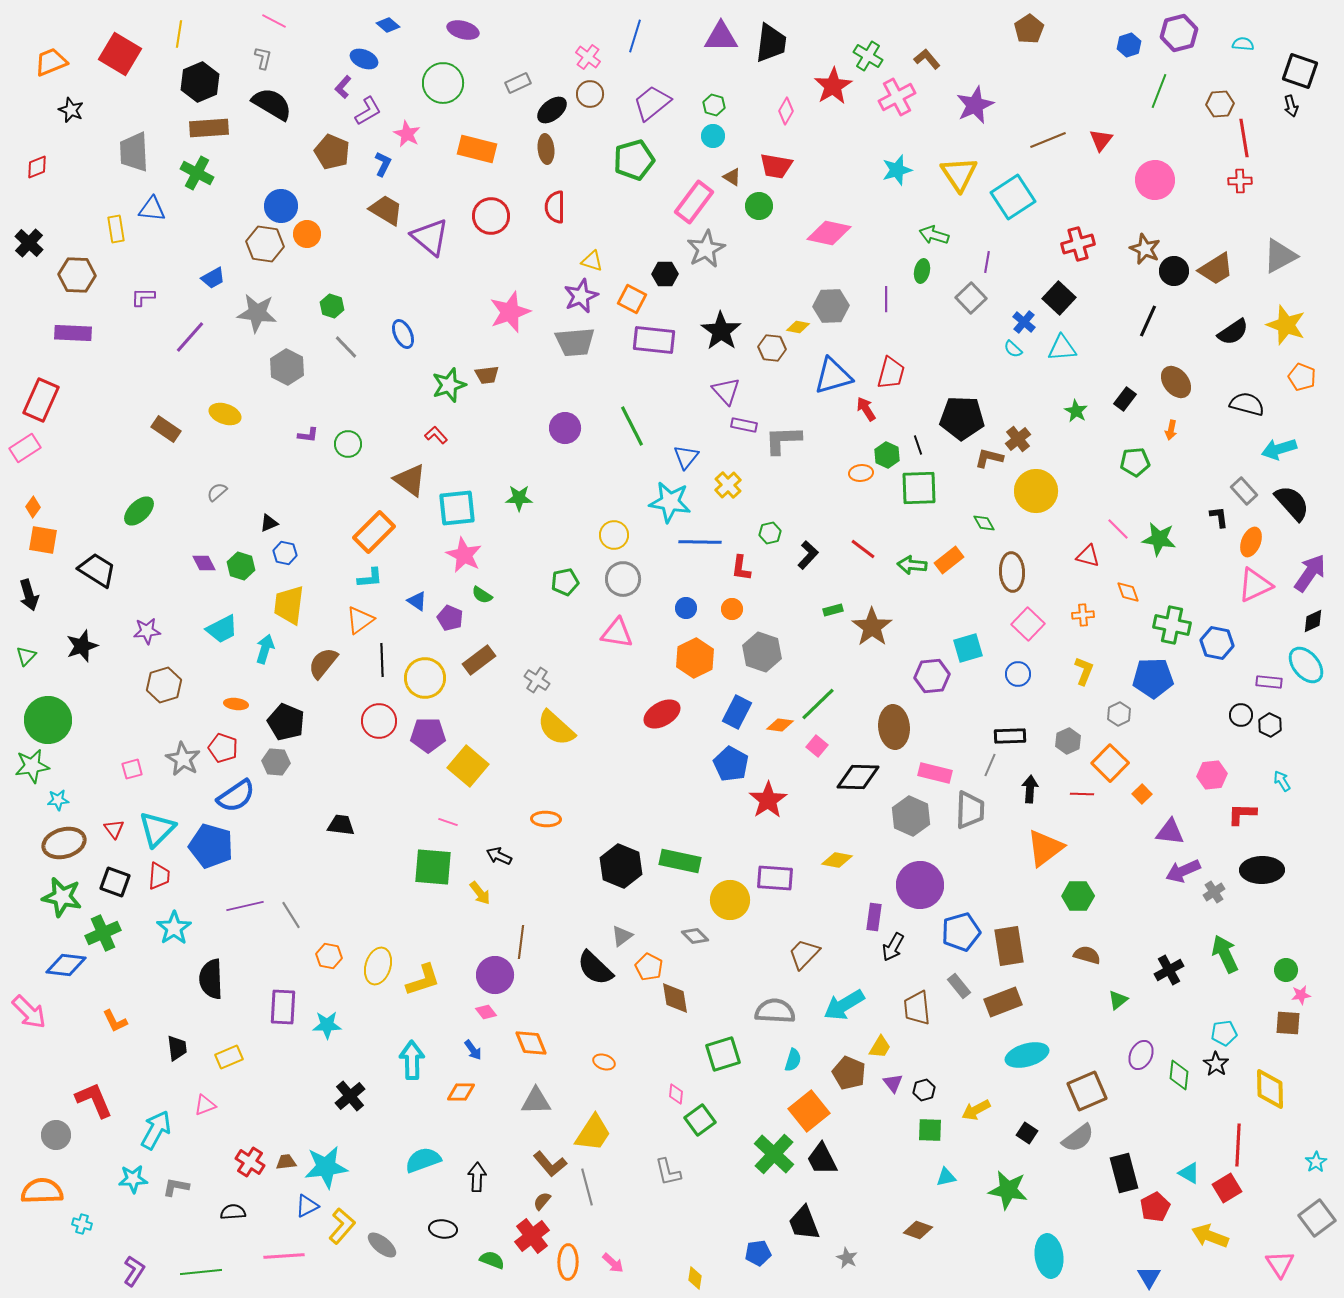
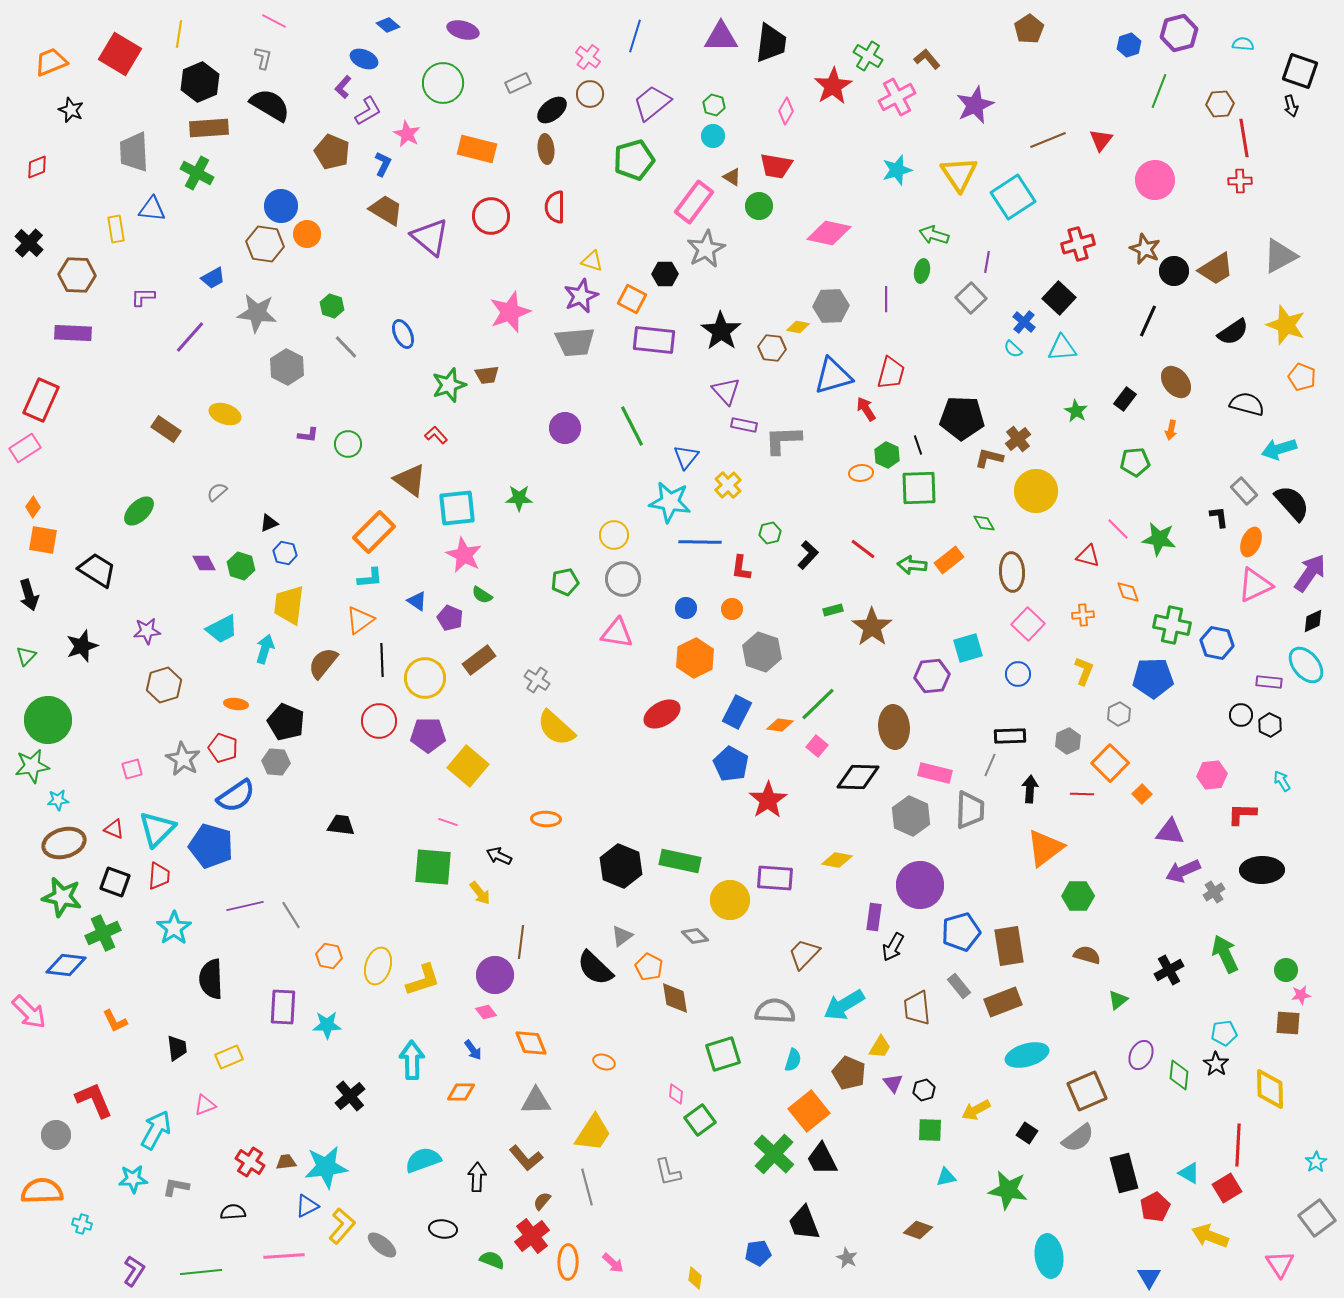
black semicircle at (272, 104): moved 2 px left, 1 px down
red triangle at (114, 829): rotated 30 degrees counterclockwise
brown L-shape at (550, 1164): moved 24 px left, 6 px up
